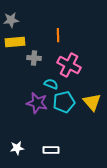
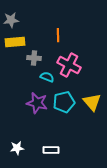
cyan semicircle: moved 4 px left, 7 px up
